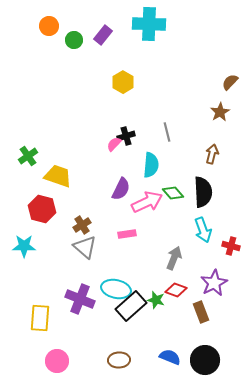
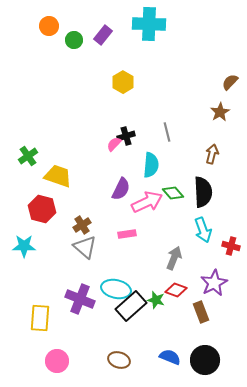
brown ellipse: rotated 20 degrees clockwise
